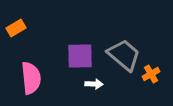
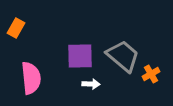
orange rectangle: rotated 30 degrees counterclockwise
gray trapezoid: moved 1 px left, 1 px down
white arrow: moved 3 px left
